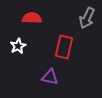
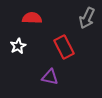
red rectangle: rotated 40 degrees counterclockwise
